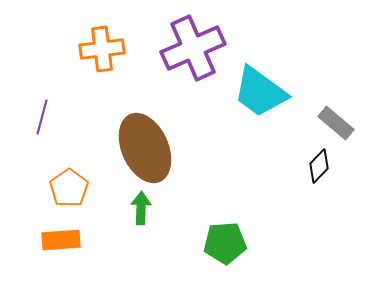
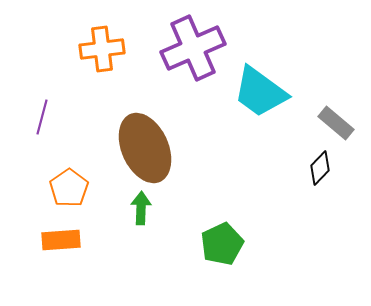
black diamond: moved 1 px right, 2 px down
green pentagon: moved 3 px left, 1 px down; rotated 21 degrees counterclockwise
